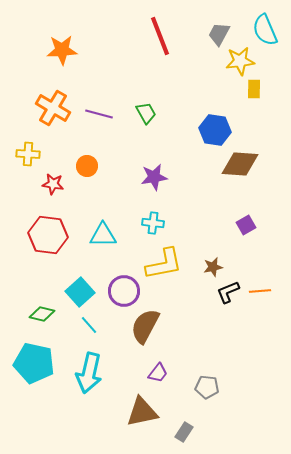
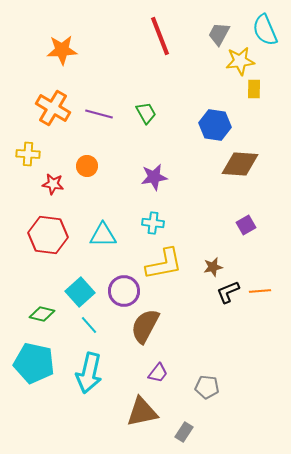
blue hexagon: moved 5 px up
